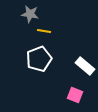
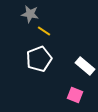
yellow line: rotated 24 degrees clockwise
